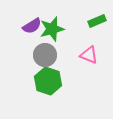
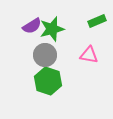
pink triangle: rotated 12 degrees counterclockwise
